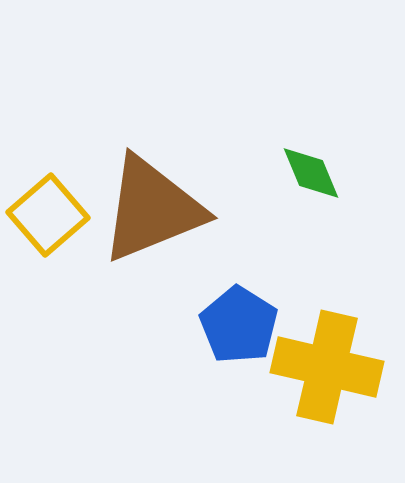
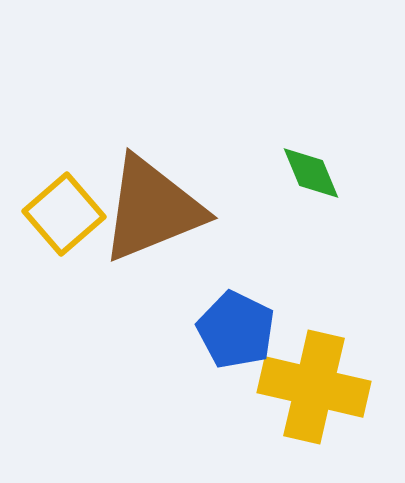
yellow square: moved 16 px right, 1 px up
blue pentagon: moved 3 px left, 5 px down; rotated 6 degrees counterclockwise
yellow cross: moved 13 px left, 20 px down
